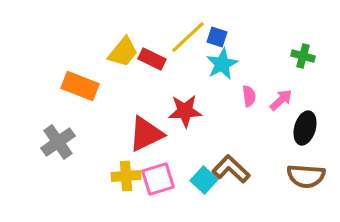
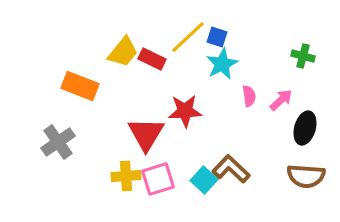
red triangle: rotated 33 degrees counterclockwise
